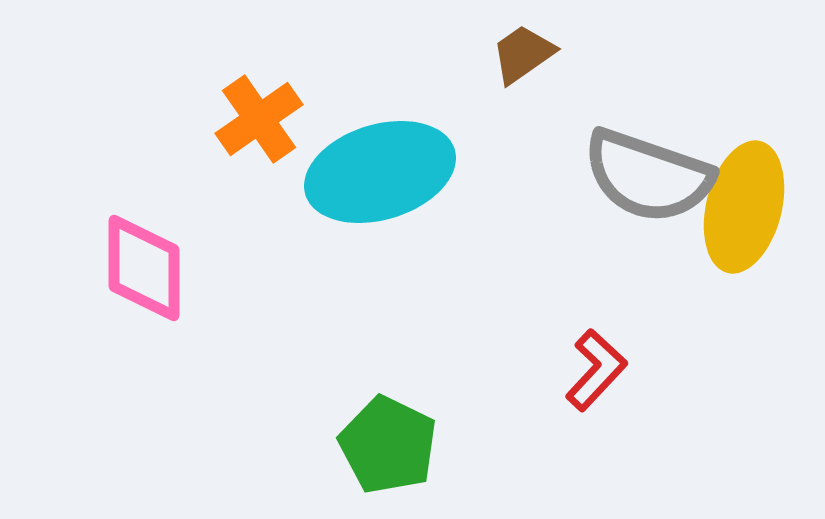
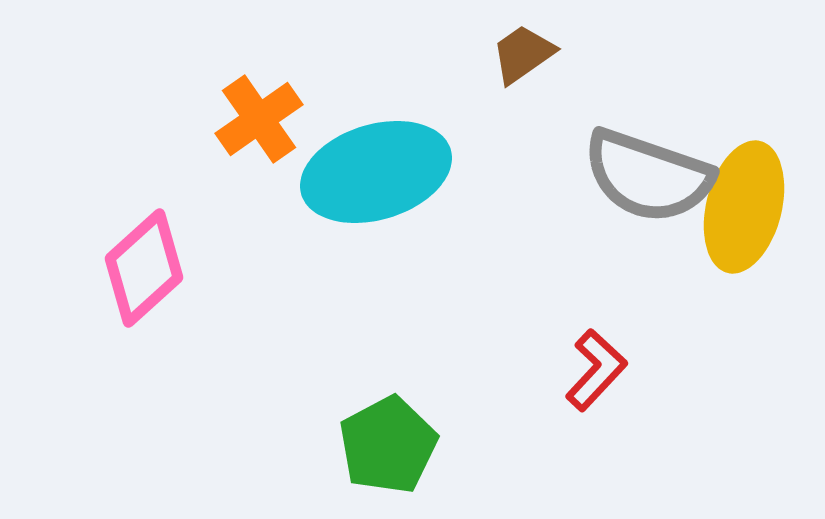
cyan ellipse: moved 4 px left
pink diamond: rotated 48 degrees clockwise
green pentagon: rotated 18 degrees clockwise
